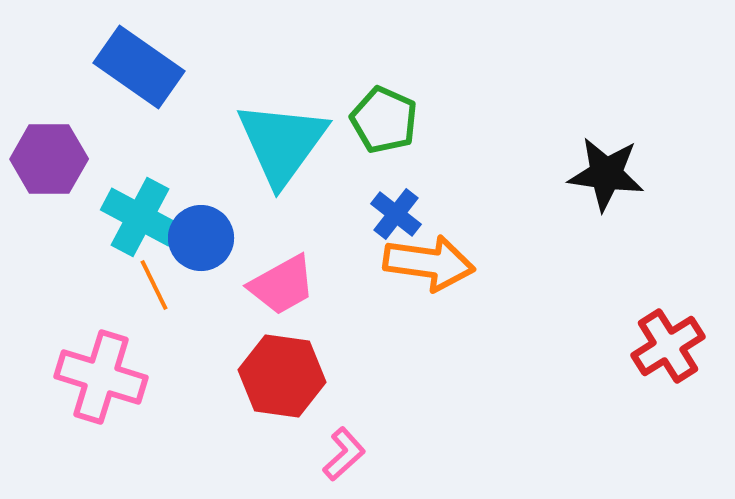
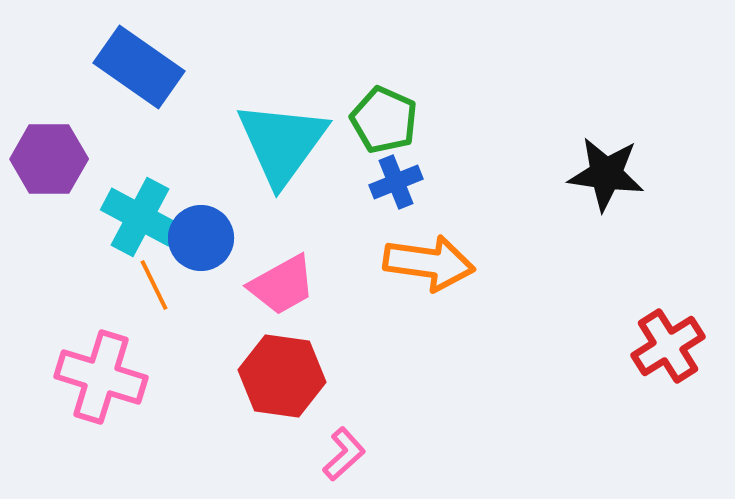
blue cross: moved 32 px up; rotated 30 degrees clockwise
